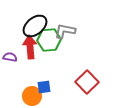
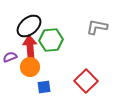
black ellipse: moved 6 px left
gray L-shape: moved 32 px right, 4 px up
green hexagon: moved 2 px right
purple semicircle: rotated 32 degrees counterclockwise
red square: moved 1 px left, 1 px up
orange circle: moved 2 px left, 29 px up
